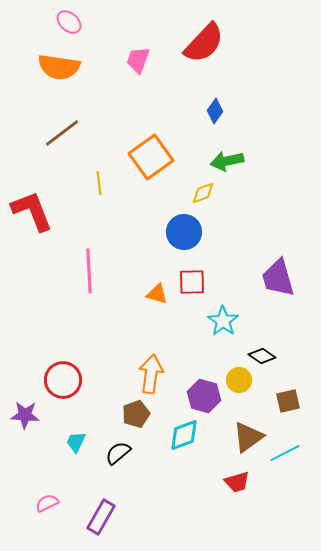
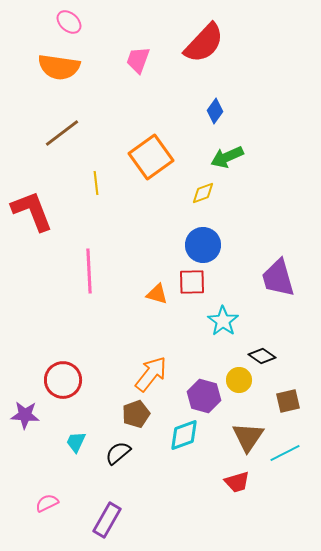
green arrow: moved 4 px up; rotated 12 degrees counterclockwise
yellow line: moved 3 px left
blue circle: moved 19 px right, 13 px down
orange arrow: rotated 30 degrees clockwise
brown triangle: rotated 20 degrees counterclockwise
purple rectangle: moved 6 px right, 3 px down
